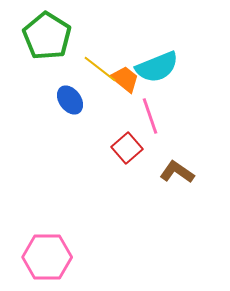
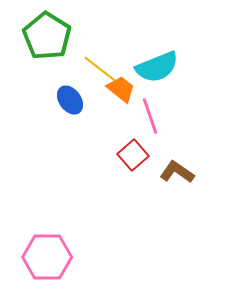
orange trapezoid: moved 4 px left, 10 px down
red square: moved 6 px right, 7 px down
